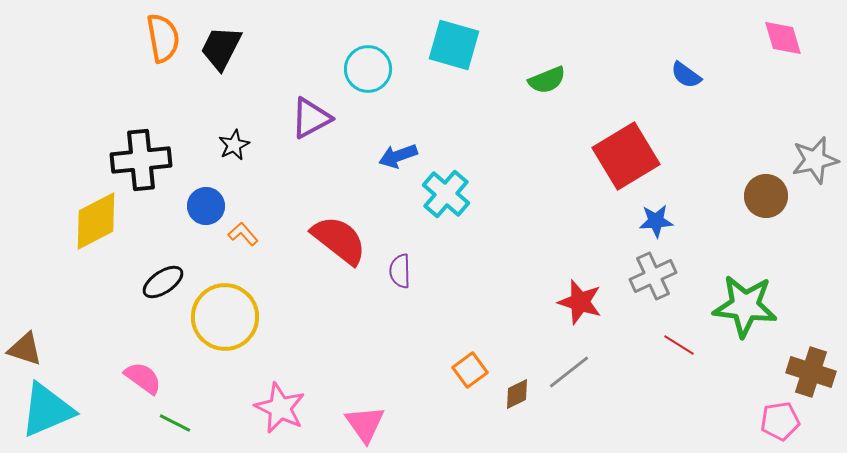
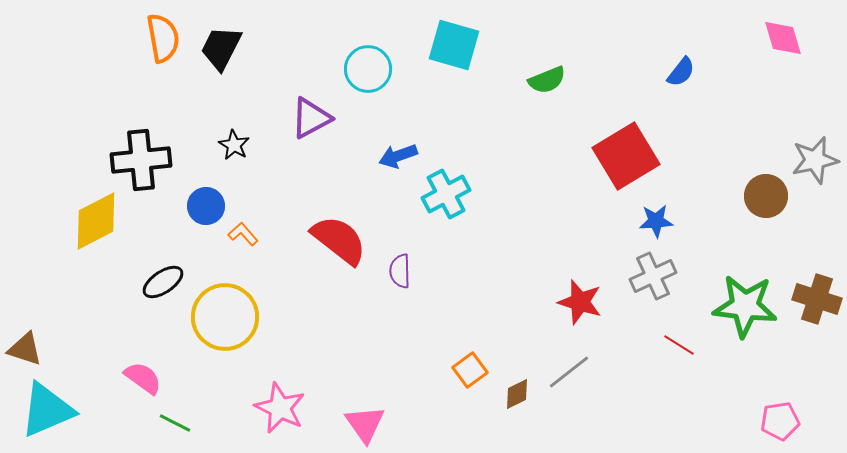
blue semicircle: moved 5 px left, 3 px up; rotated 88 degrees counterclockwise
black star: rotated 16 degrees counterclockwise
cyan cross: rotated 21 degrees clockwise
brown cross: moved 6 px right, 73 px up
